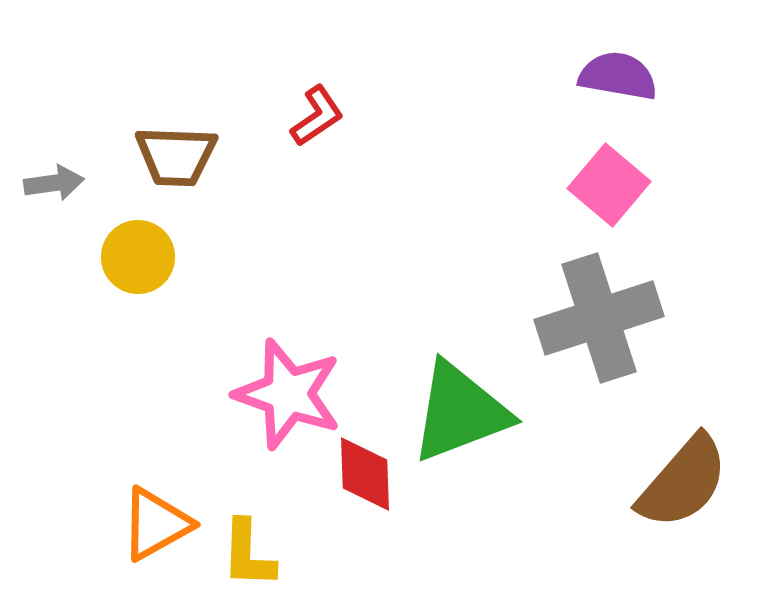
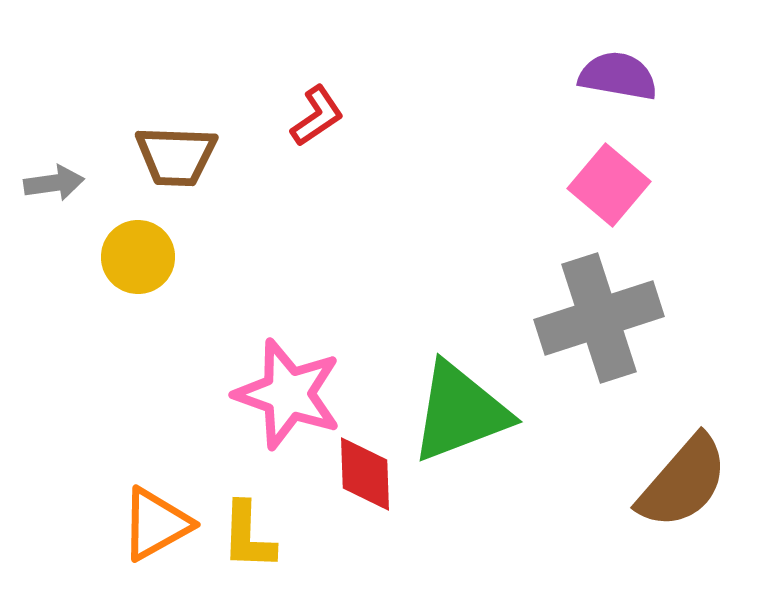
yellow L-shape: moved 18 px up
